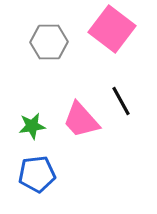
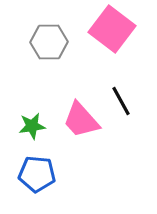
blue pentagon: rotated 12 degrees clockwise
